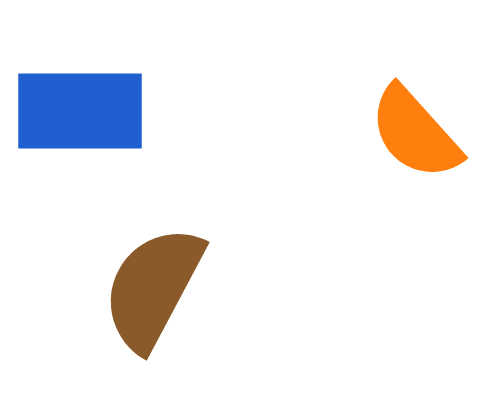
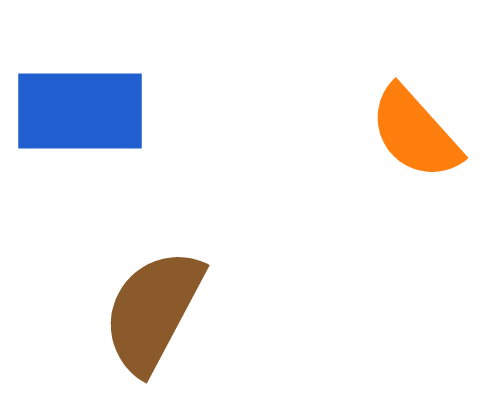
brown semicircle: moved 23 px down
